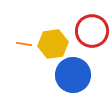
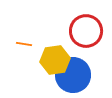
red circle: moved 6 px left
yellow hexagon: moved 2 px right, 16 px down
